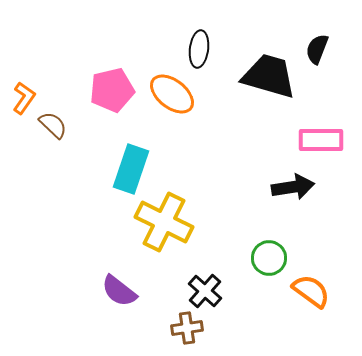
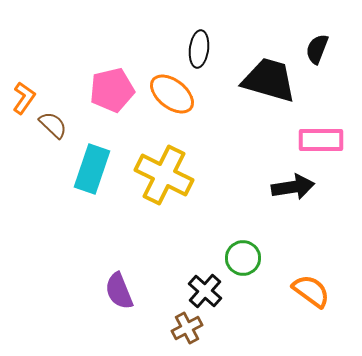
black trapezoid: moved 4 px down
cyan rectangle: moved 39 px left
yellow cross: moved 47 px up
green circle: moved 26 px left
purple semicircle: rotated 30 degrees clockwise
brown cross: rotated 20 degrees counterclockwise
